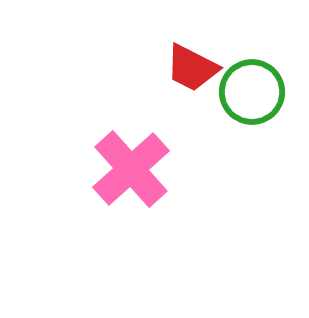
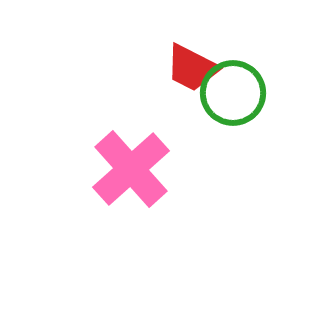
green circle: moved 19 px left, 1 px down
